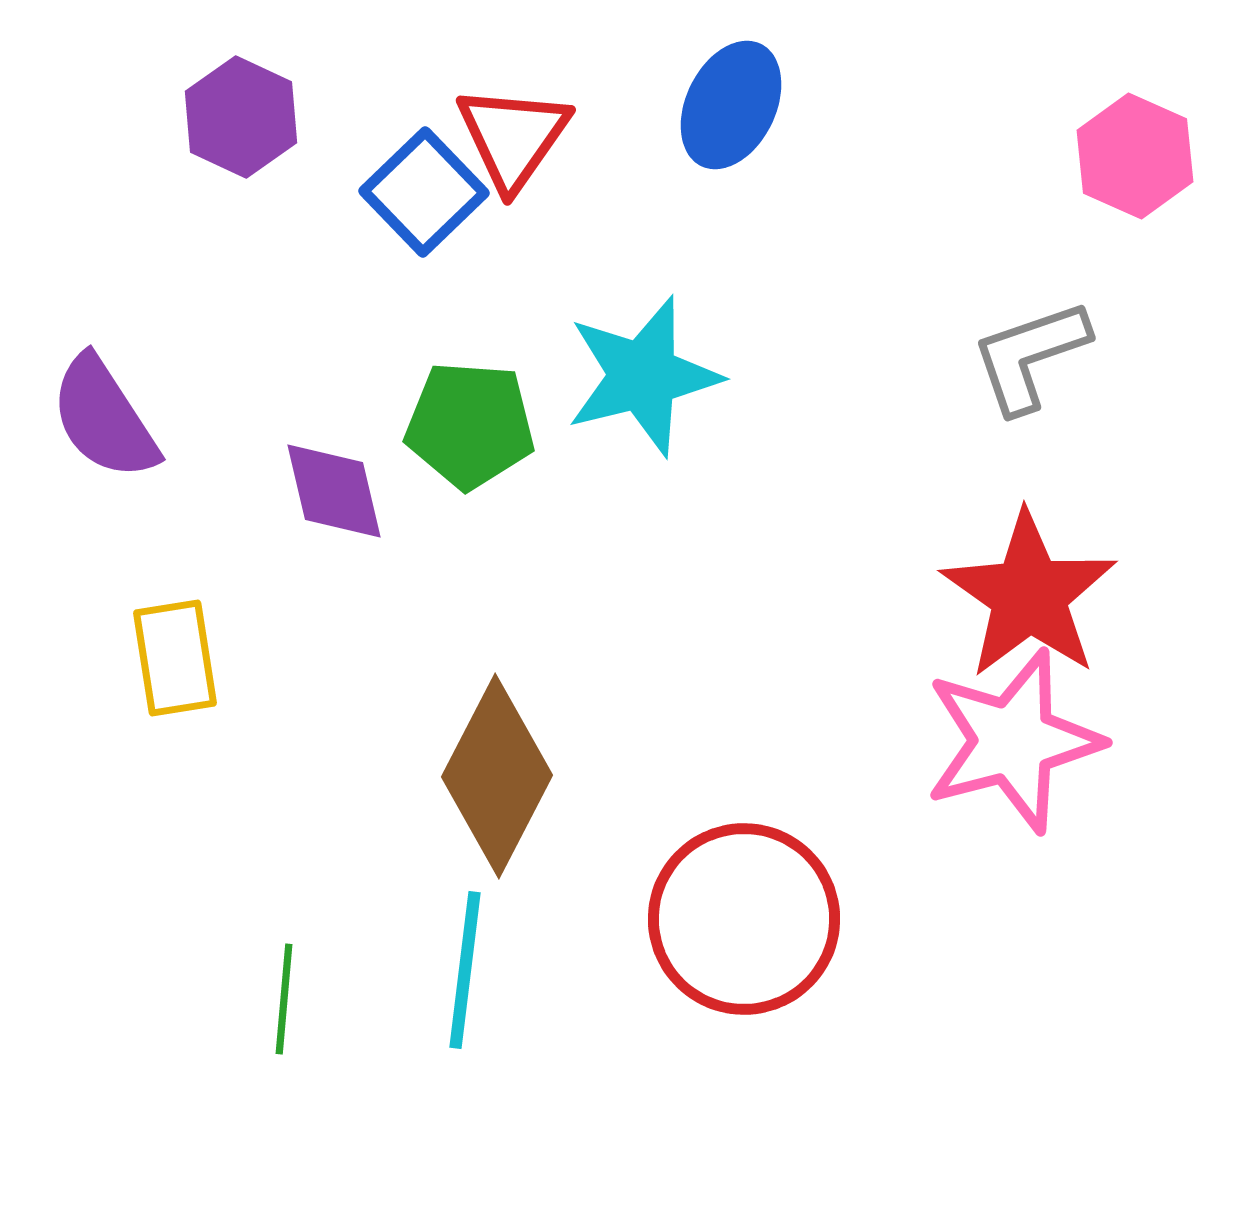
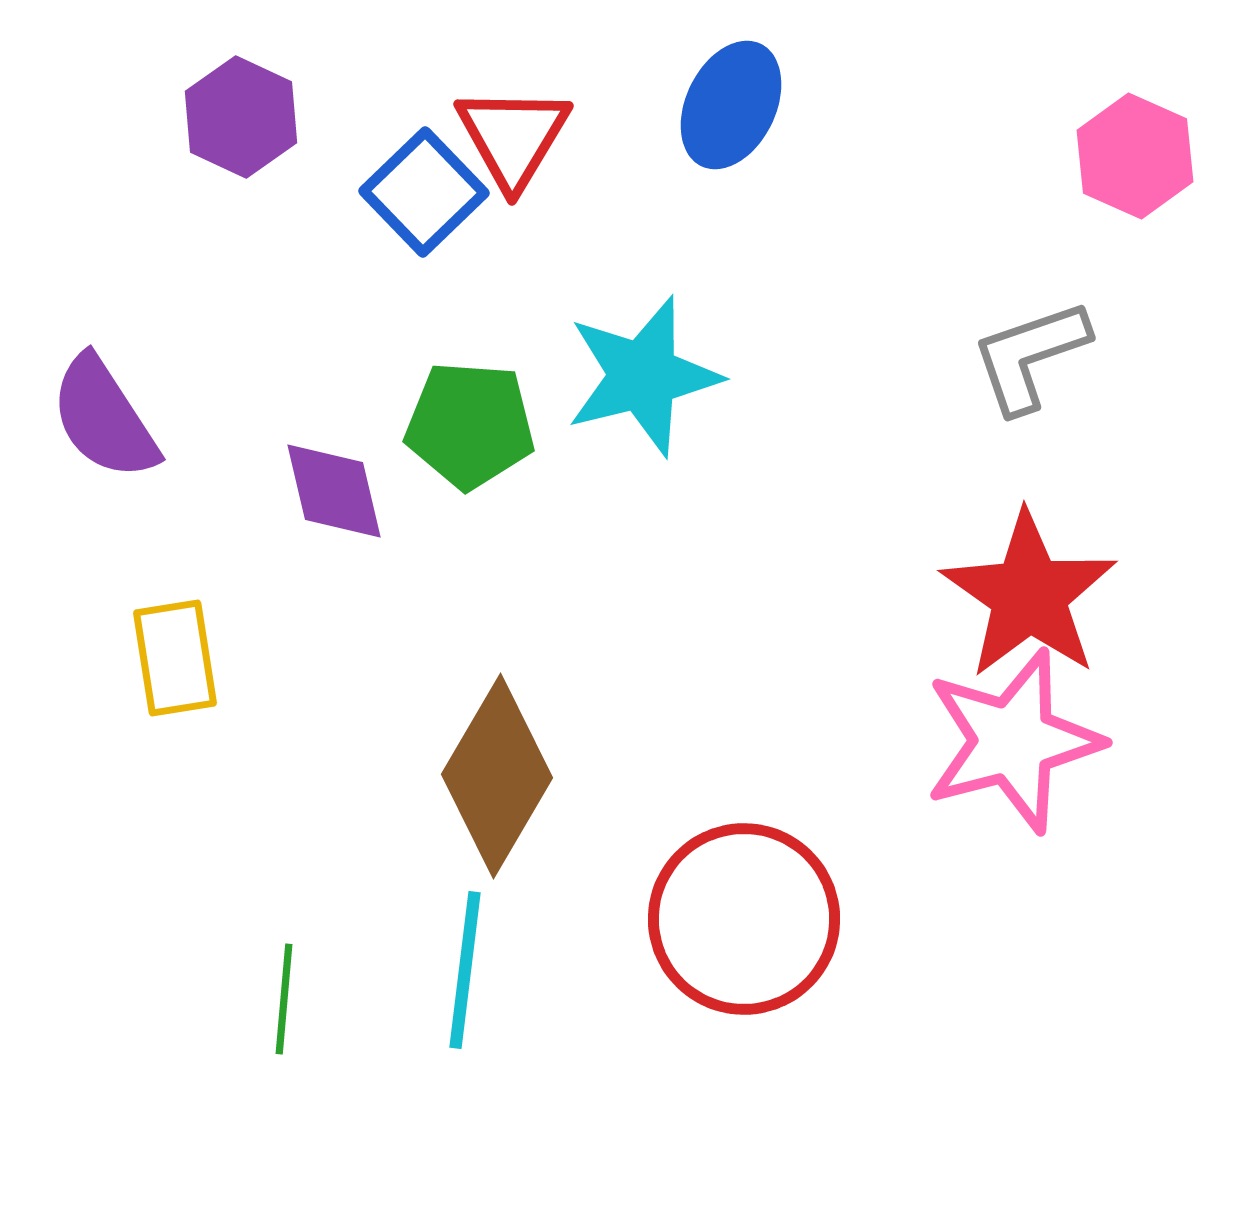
red triangle: rotated 4 degrees counterclockwise
brown diamond: rotated 3 degrees clockwise
